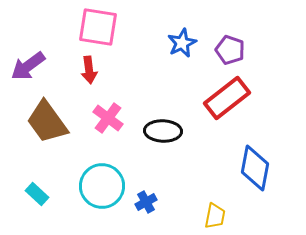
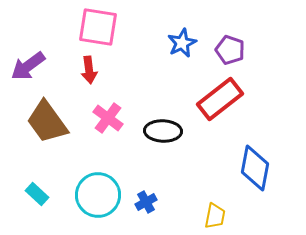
red rectangle: moved 7 px left, 1 px down
cyan circle: moved 4 px left, 9 px down
